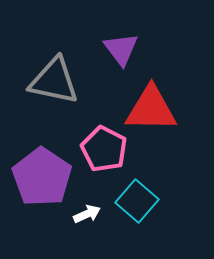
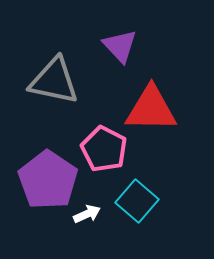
purple triangle: moved 1 px left, 3 px up; rotated 6 degrees counterclockwise
purple pentagon: moved 6 px right, 3 px down
